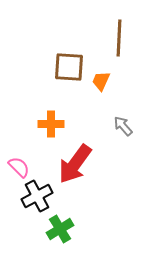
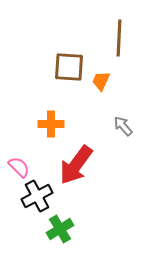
red arrow: moved 1 px right, 1 px down
